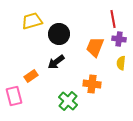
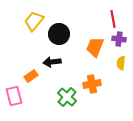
yellow trapezoid: moved 2 px right; rotated 35 degrees counterclockwise
black arrow: moved 4 px left; rotated 30 degrees clockwise
orange cross: rotated 18 degrees counterclockwise
green cross: moved 1 px left, 4 px up
